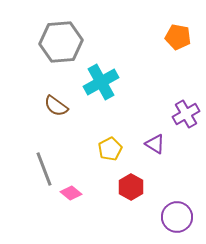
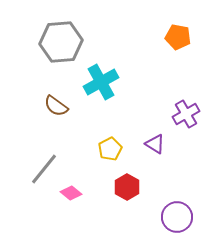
gray line: rotated 60 degrees clockwise
red hexagon: moved 4 px left
